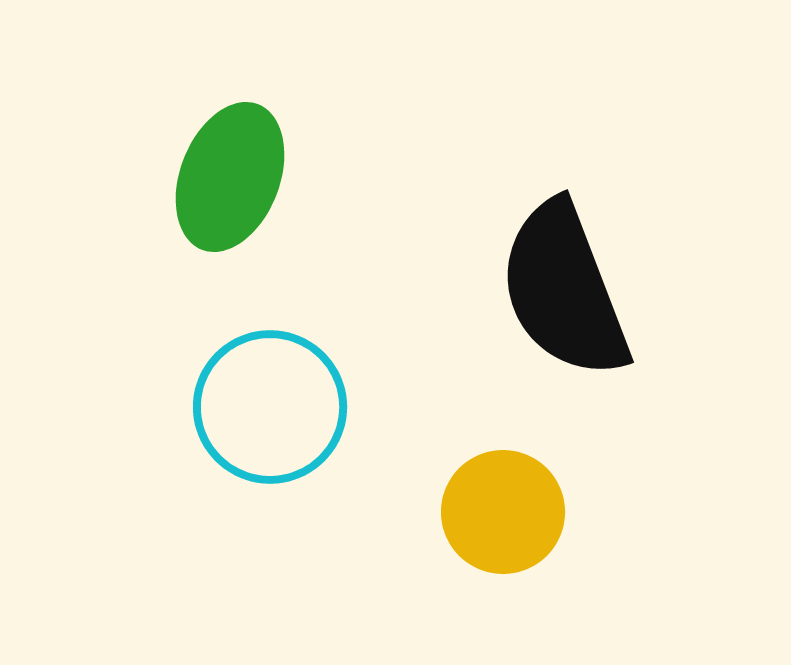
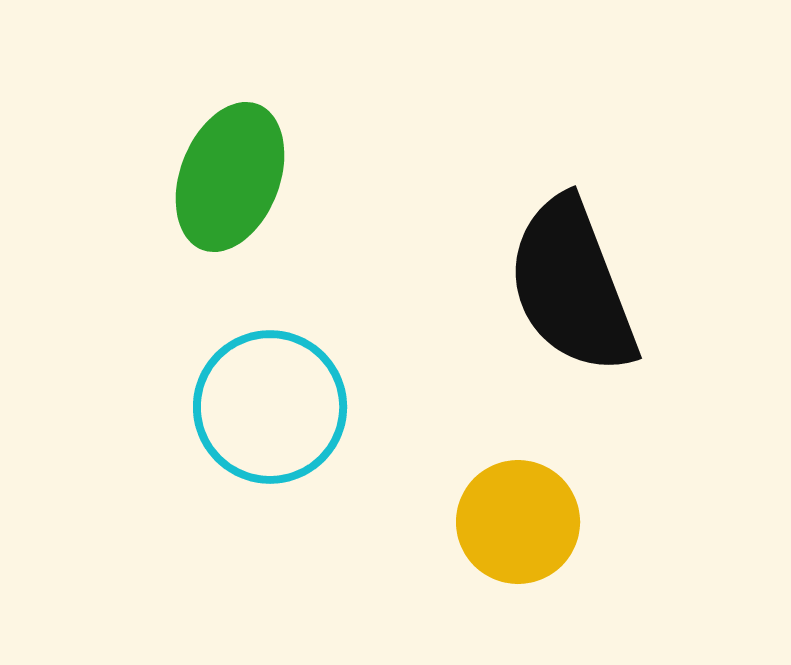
black semicircle: moved 8 px right, 4 px up
yellow circle: moved 15 px right, 10 px down
